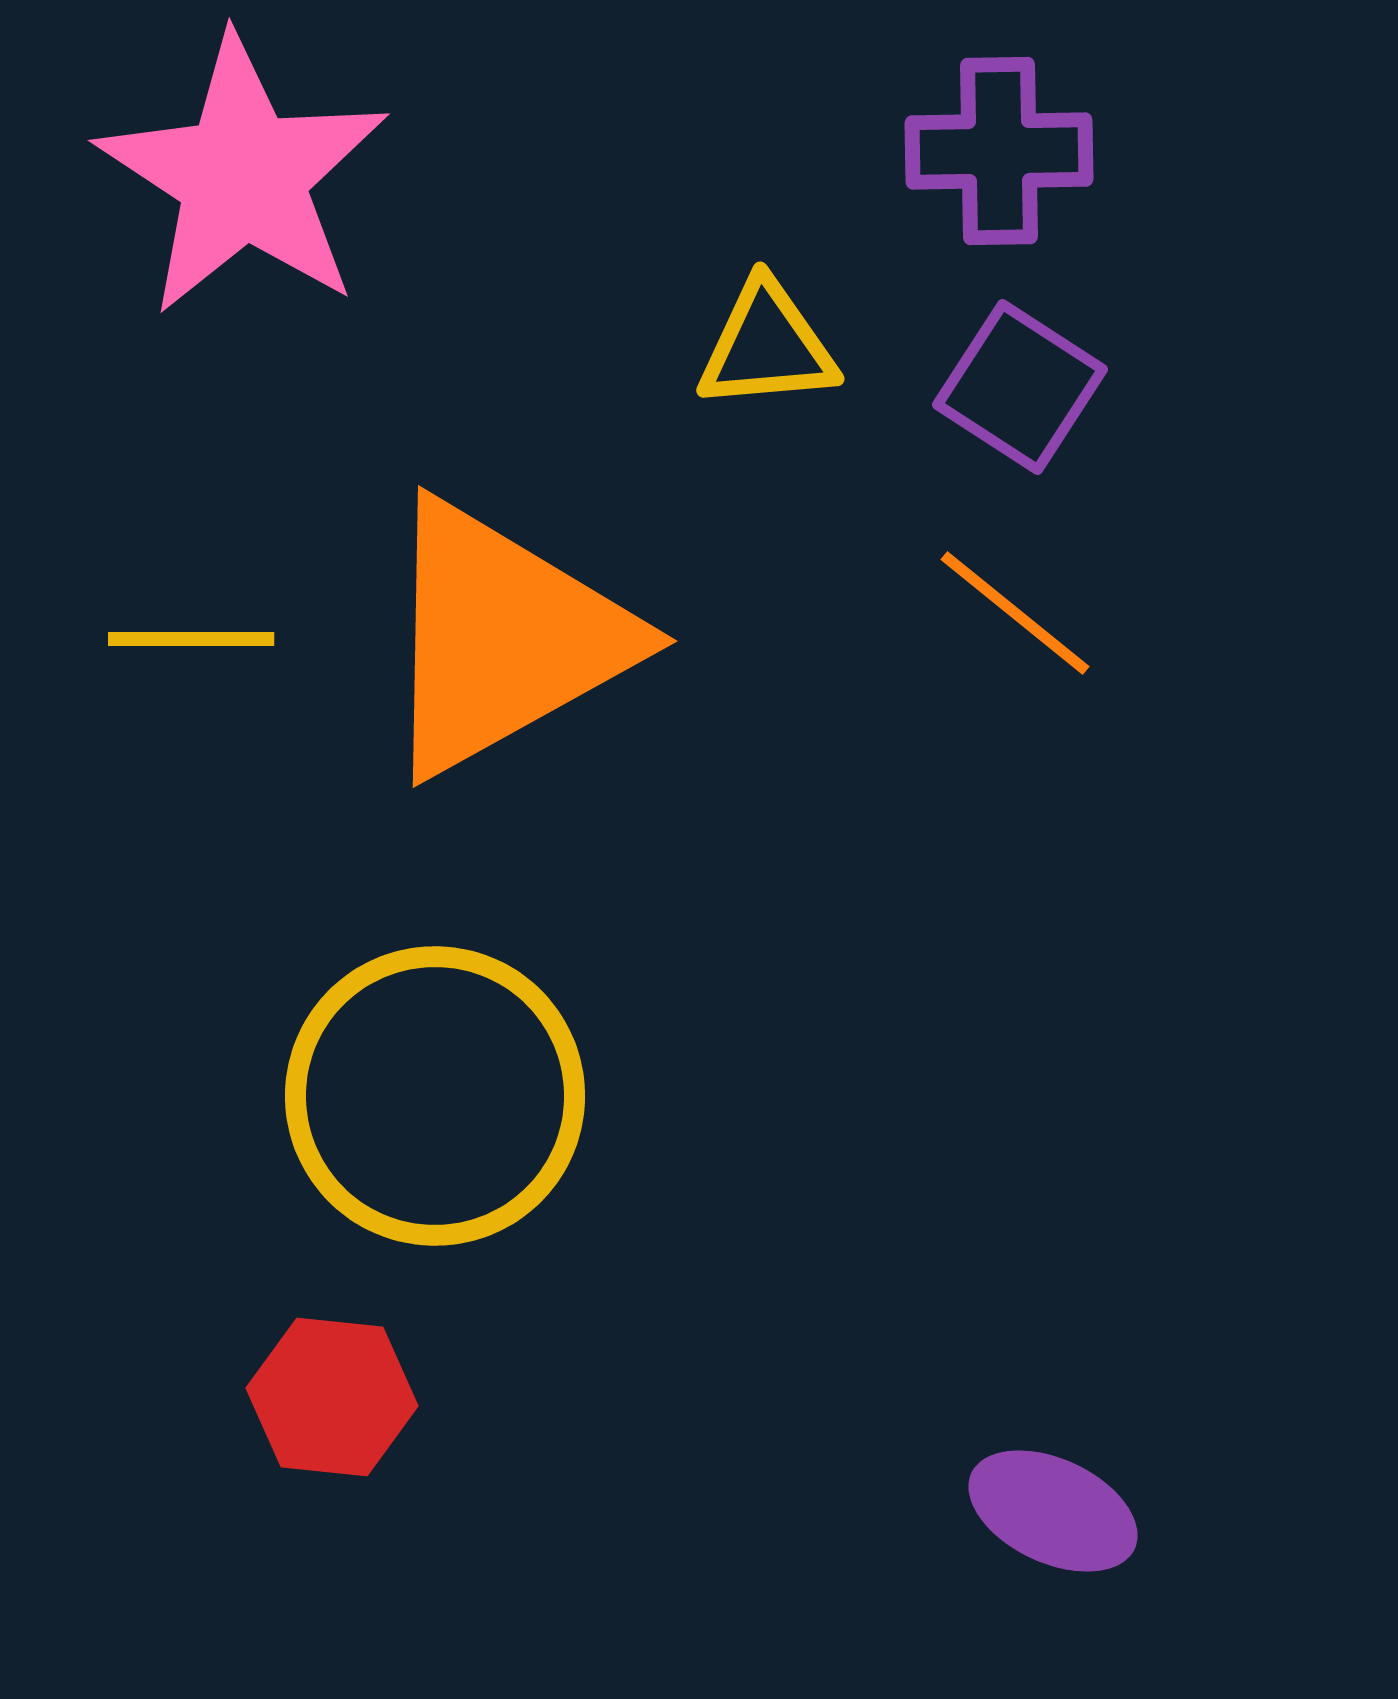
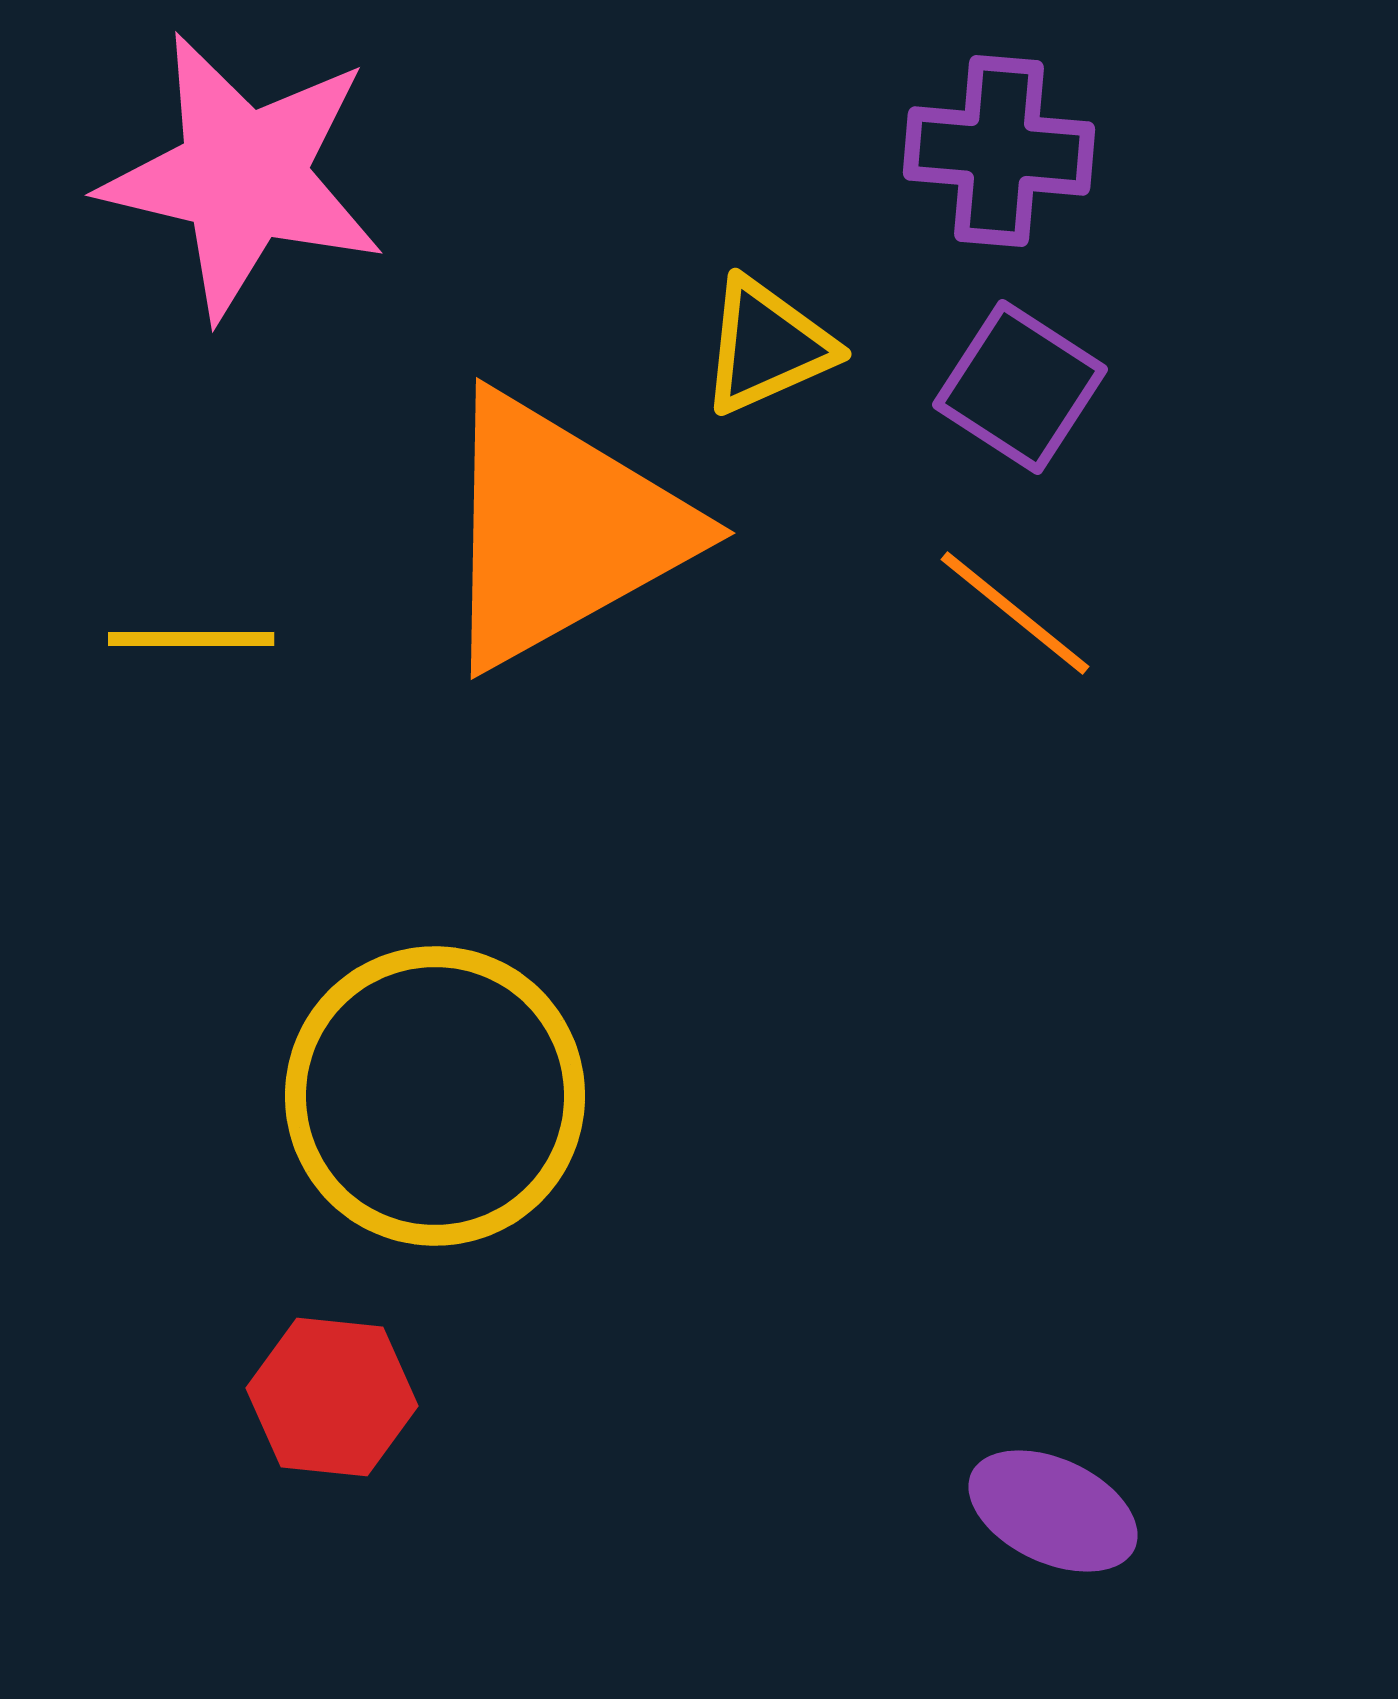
purple cross: rotated 6 degrees clockwise
pink star: rotated 20 degrees counterclockwise
yellow triangle: rotated 19 degrees counterclockwise
orange triangle: moved 58 px right, 108 px up
